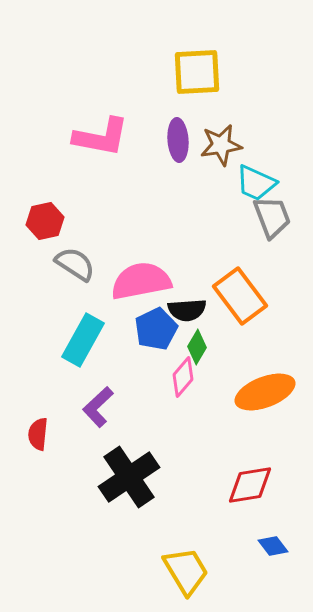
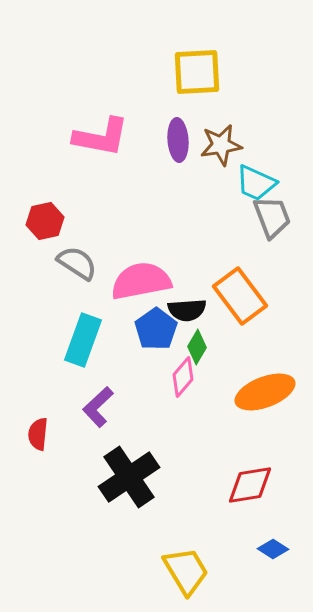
gray semicircle: moved 2 px right, 1 px up
blue pentagon: rotated 9 degrees counterclockwise
cyan rectangle: rotated 9 degrees counterclockwise
blue diamond: moved 3 px down; rotated 20 degrees counterclockwise
